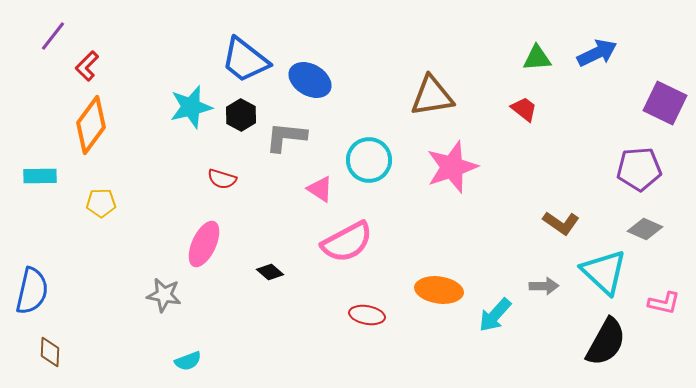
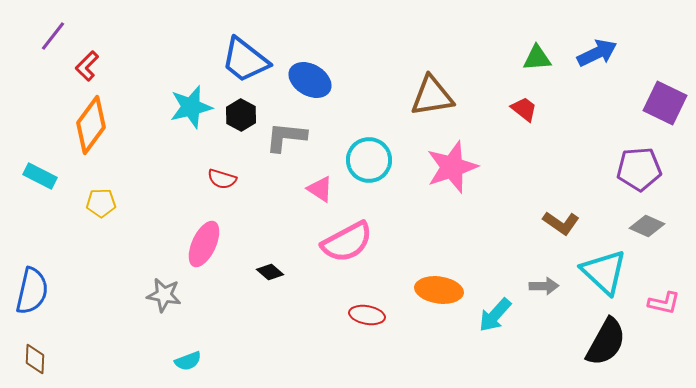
cyan rectangle: rotated 28 degrees clockwise
gray diamond: moved 2 px right, 3 px up
brown diamond: moved 15 px left, 7 px down
